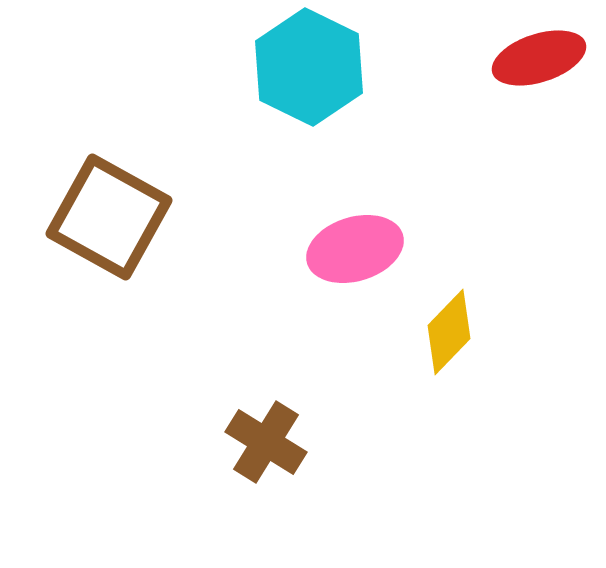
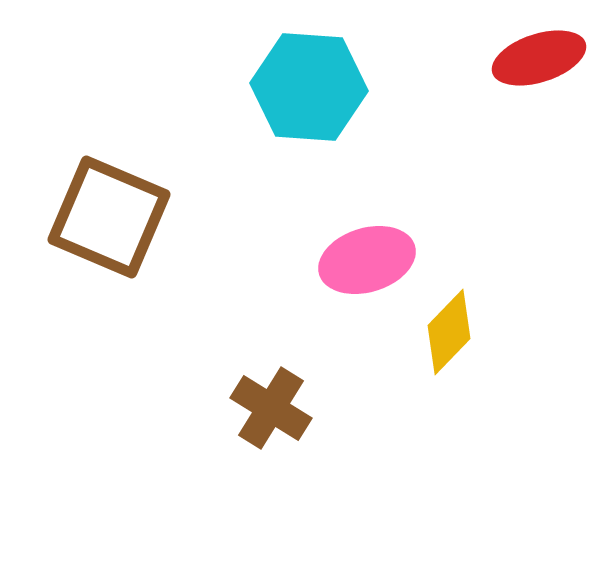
cyan hexagon: moved 20 px down; rotated 22 degrees counterclockwise
brown square: rotated 6 degrees counterclockwise
pink ellipse: moved 12 px right, 11 px down
brown cross: moved 5 px right, 34 px up
